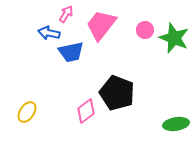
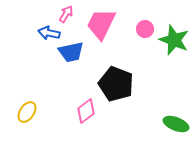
pink trapezoid: moved 1 px up; rotated 12 degrees counterclockwise
pink circle: moved 1 px up
green star: moved 2 px down
black pentagon: moved 1 px left, 9 px up
green ellipse: rotated 30 degrees clockwise
